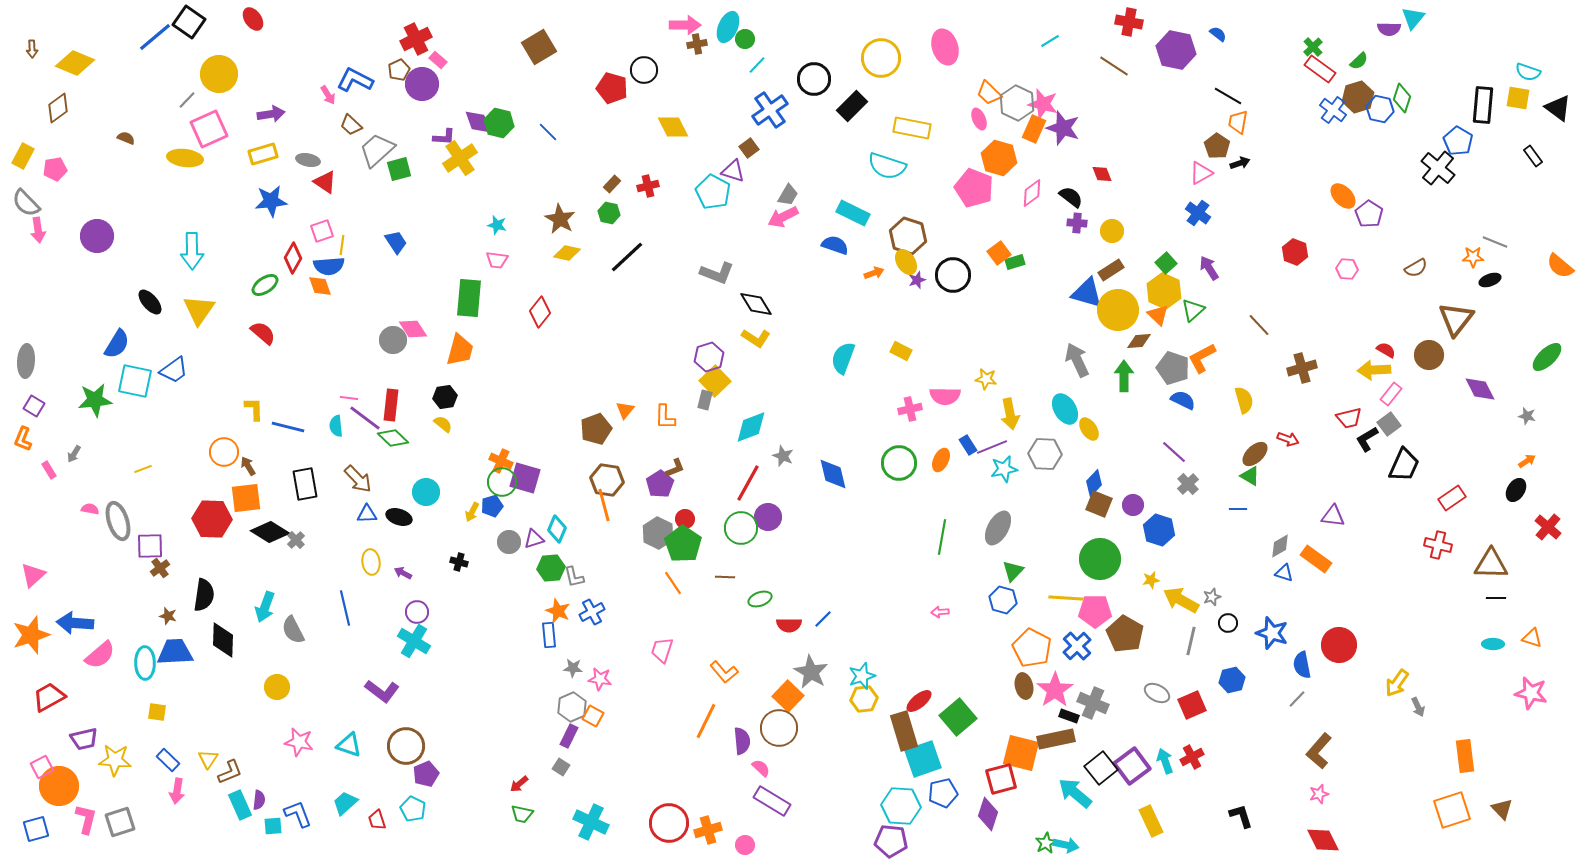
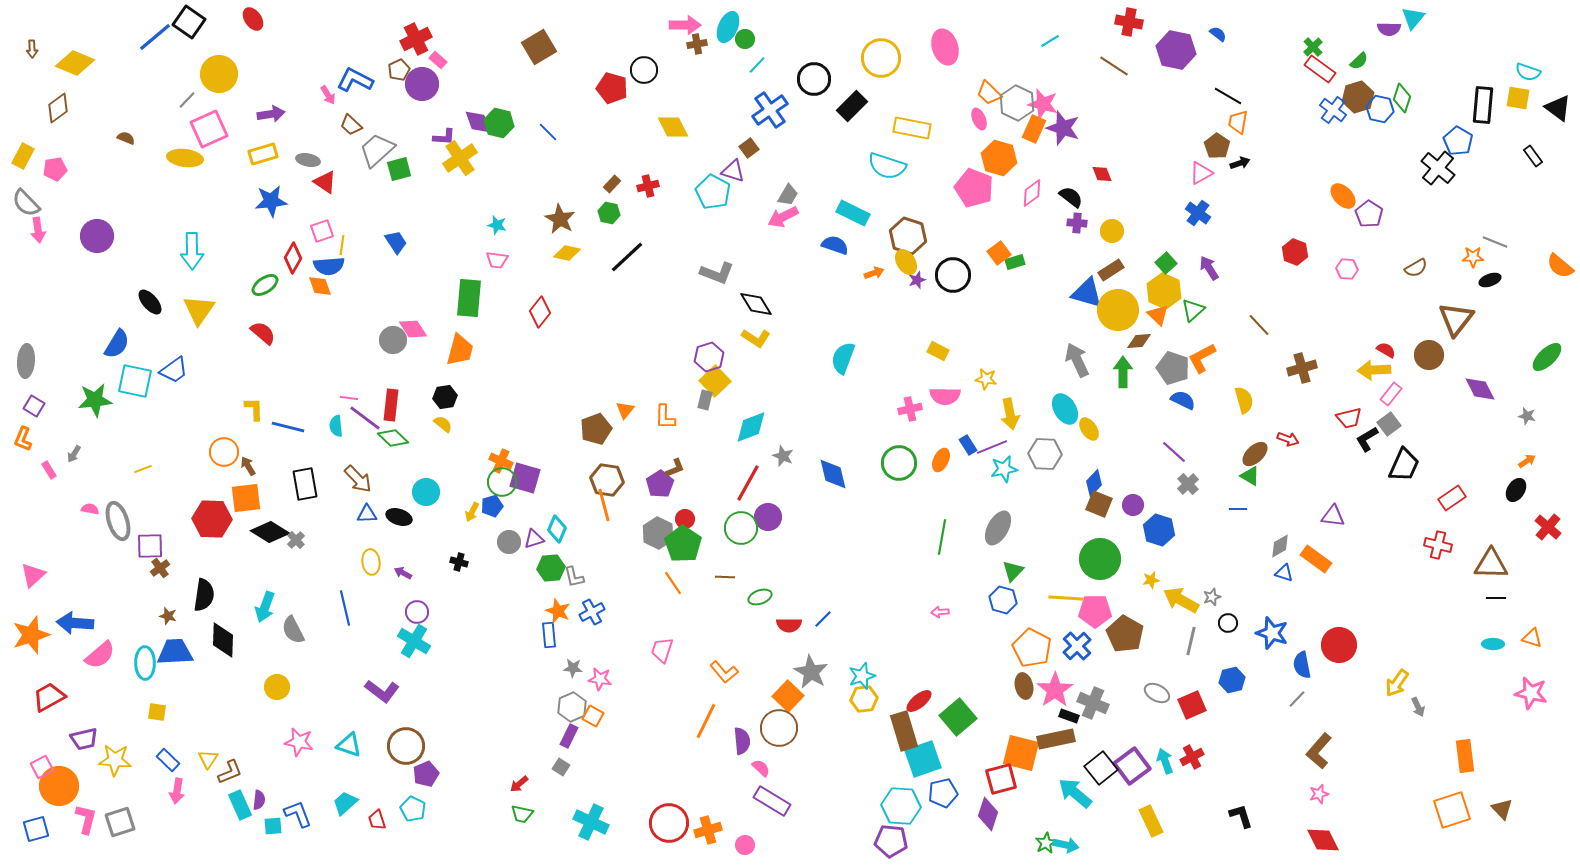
yellow rectangle at (901, 351): moved 37 px right
green arrow at (1124, 376): moved 1 px left, 4 px up
green ellipse at (760, 599): moved 2 px up
